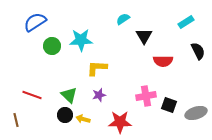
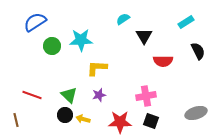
black square: moved 18 px left, 16 px down
